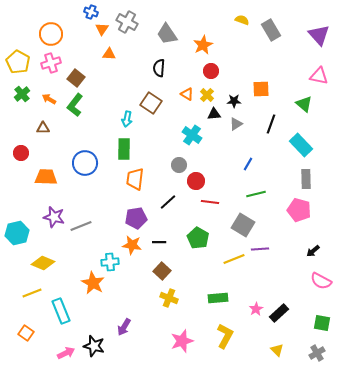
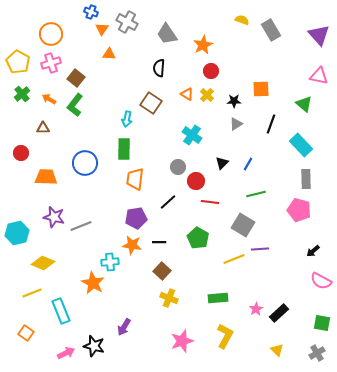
black triangle at (214, 114): moved 8 px right, 49 px down; rotated 40 degrees counterclockwise
gray circle at (179, 165): moved 1 px left, 2 px down
